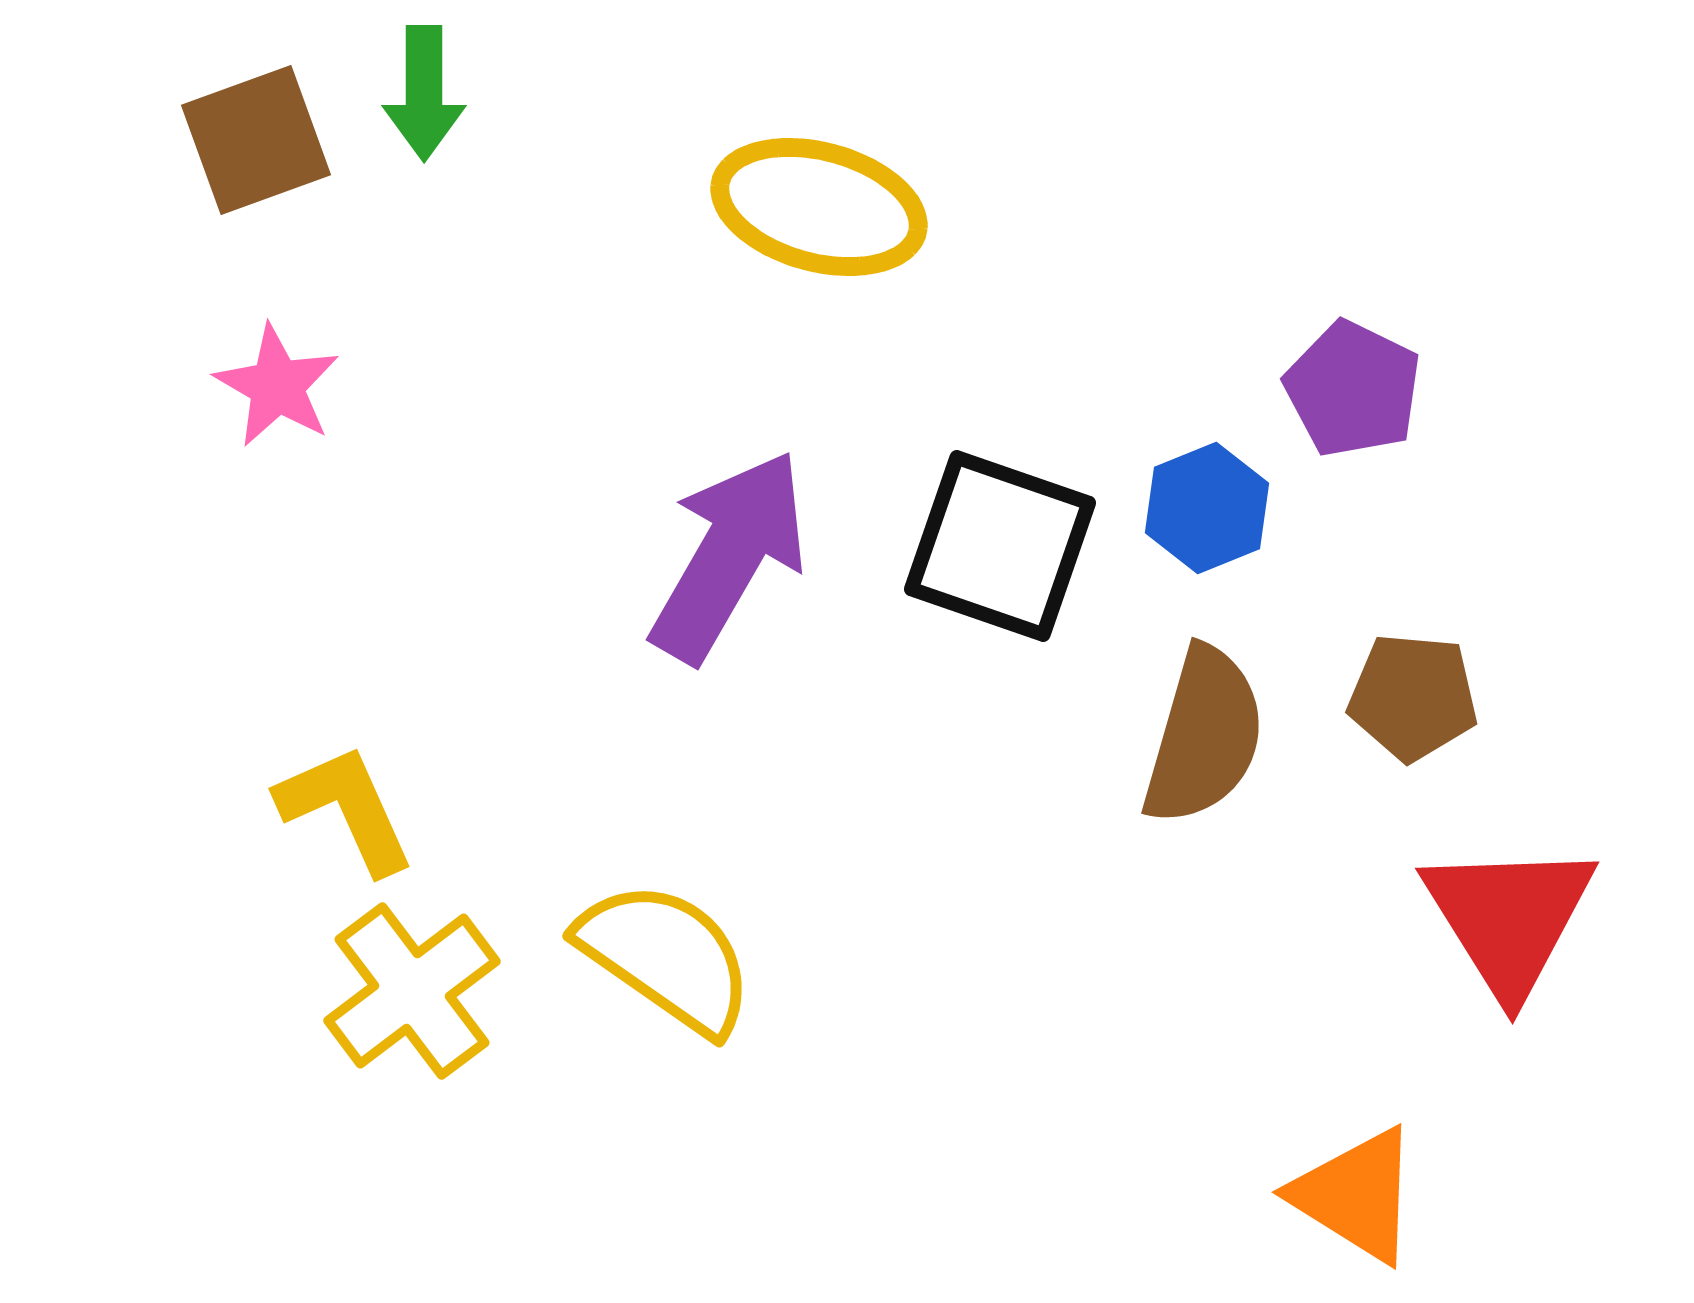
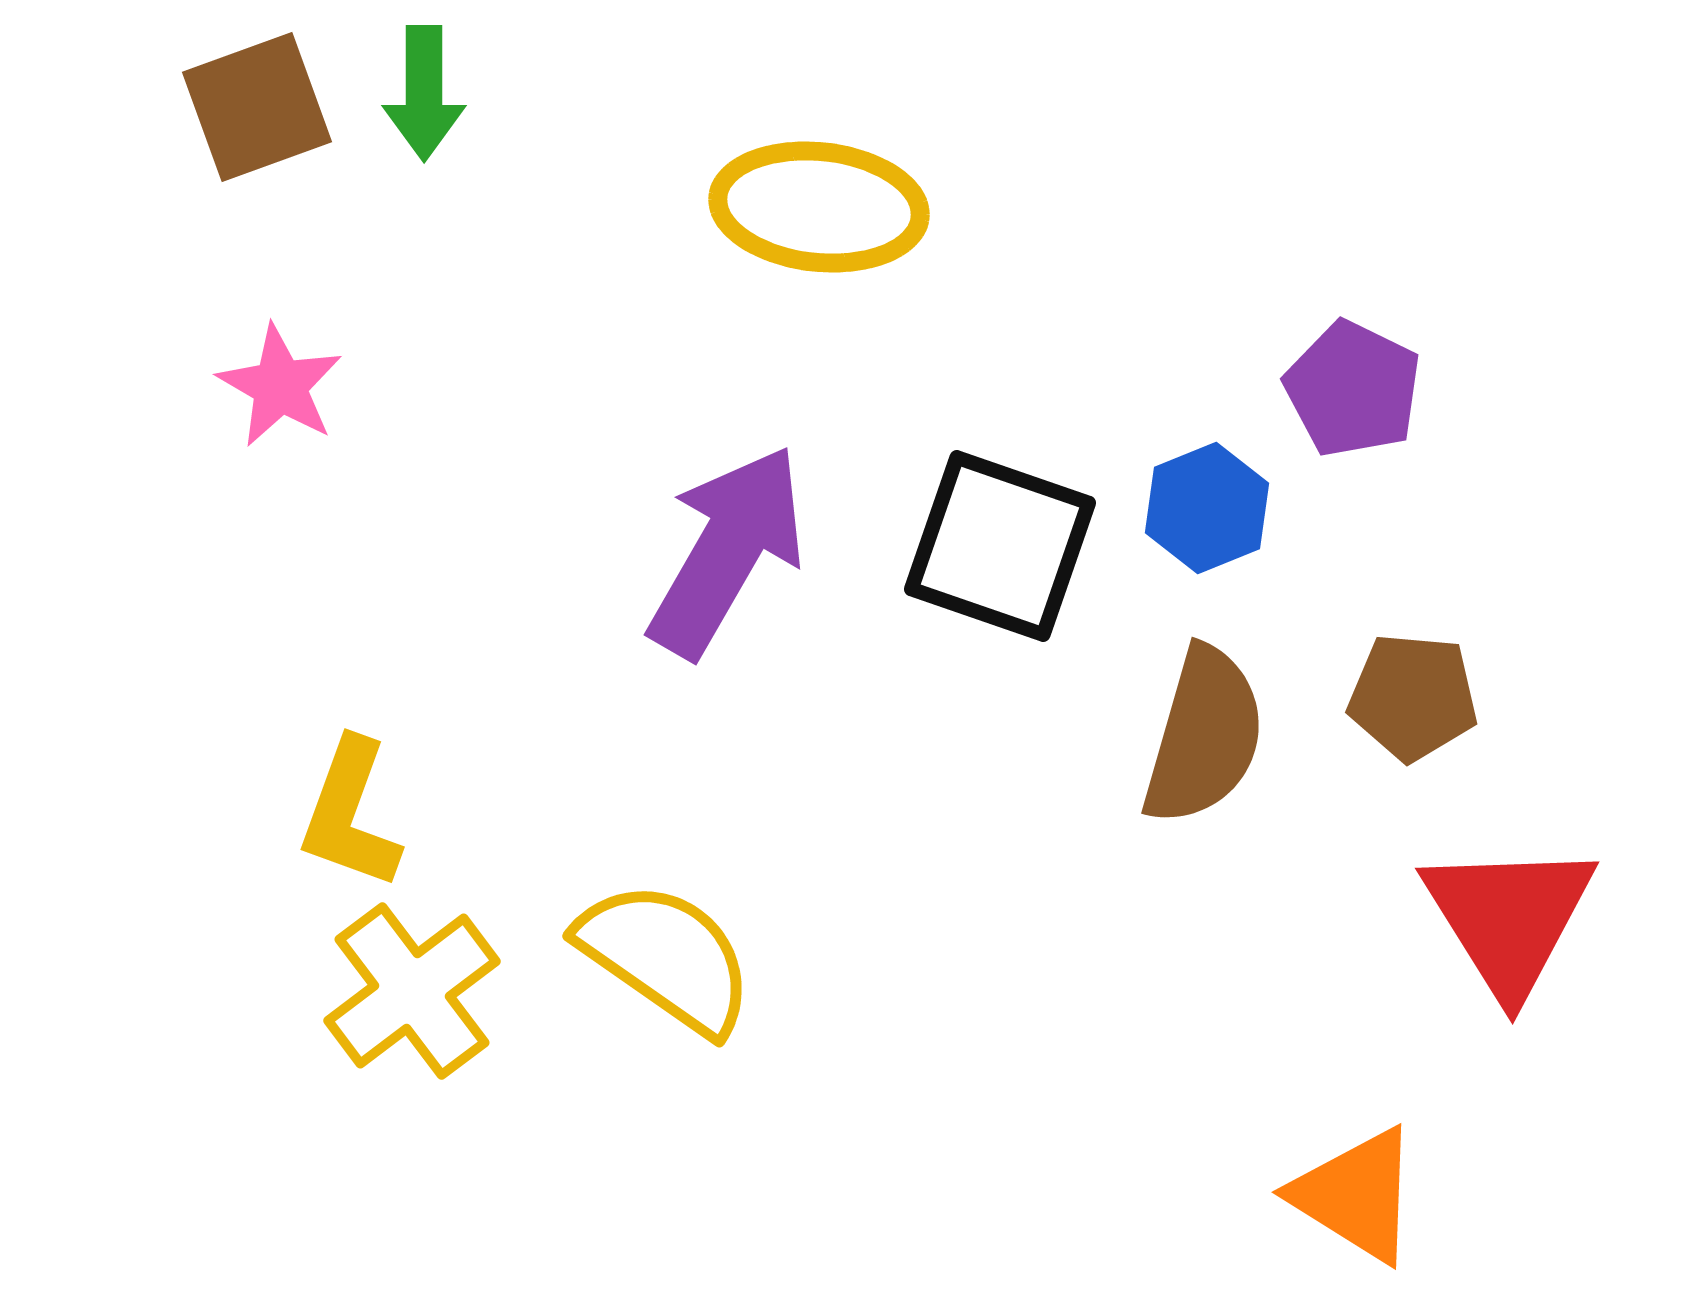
brown square: moved 1 px right, 33 px up
yellow ellipse: rotated 9 degrees counterclockwise
pink star: moved 3 px right
purple arrow: moved 2 px left, 5 px up
yellow L-shape: moved 4 px right, 5 px down; rotated 136 degrees counterclockwise
